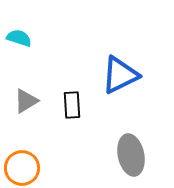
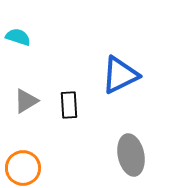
cyan semicircle: moved 1 px left, 1 px up
black rectangle: moved 3 px left
orange circle: moved 1 px right
